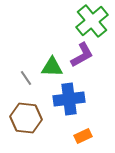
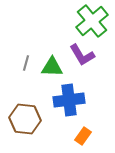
purple L-shape: rotated 88 degrees clockwise
gray line: moved 15 px up; rotated 49 degrees clockwise
blue cross: moved 1 px down
brown hexagon: moved 1 px left, 1 px down
orange rectangle: rotated 30 degrees counterclockwise
